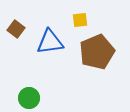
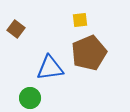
blue triangle: moved 26 px down
brown pentagon: moved 8 px left, 1 px down
green circle: moved 1 px right
